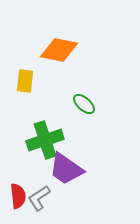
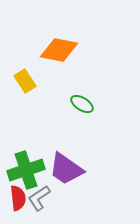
yellow rectangle: rotated 40 degrees counterclockwise
green ellipse: moved 2 px left; rotated 10 degrees counterclockwise
green cross: moved 19 px left, 30 px down
red semicircle: moved 2 px down
